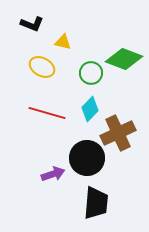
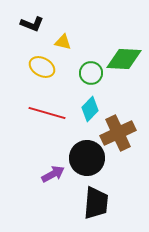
green diamond: rotated 18 degrees counterclockwise
purple arrow: rotated 10 degrees counterclockwise
